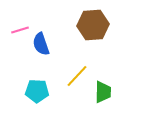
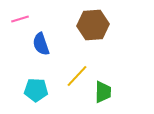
pink line: moved 11 px up
cyan pentagon: moved 1 px left, 1 px up
